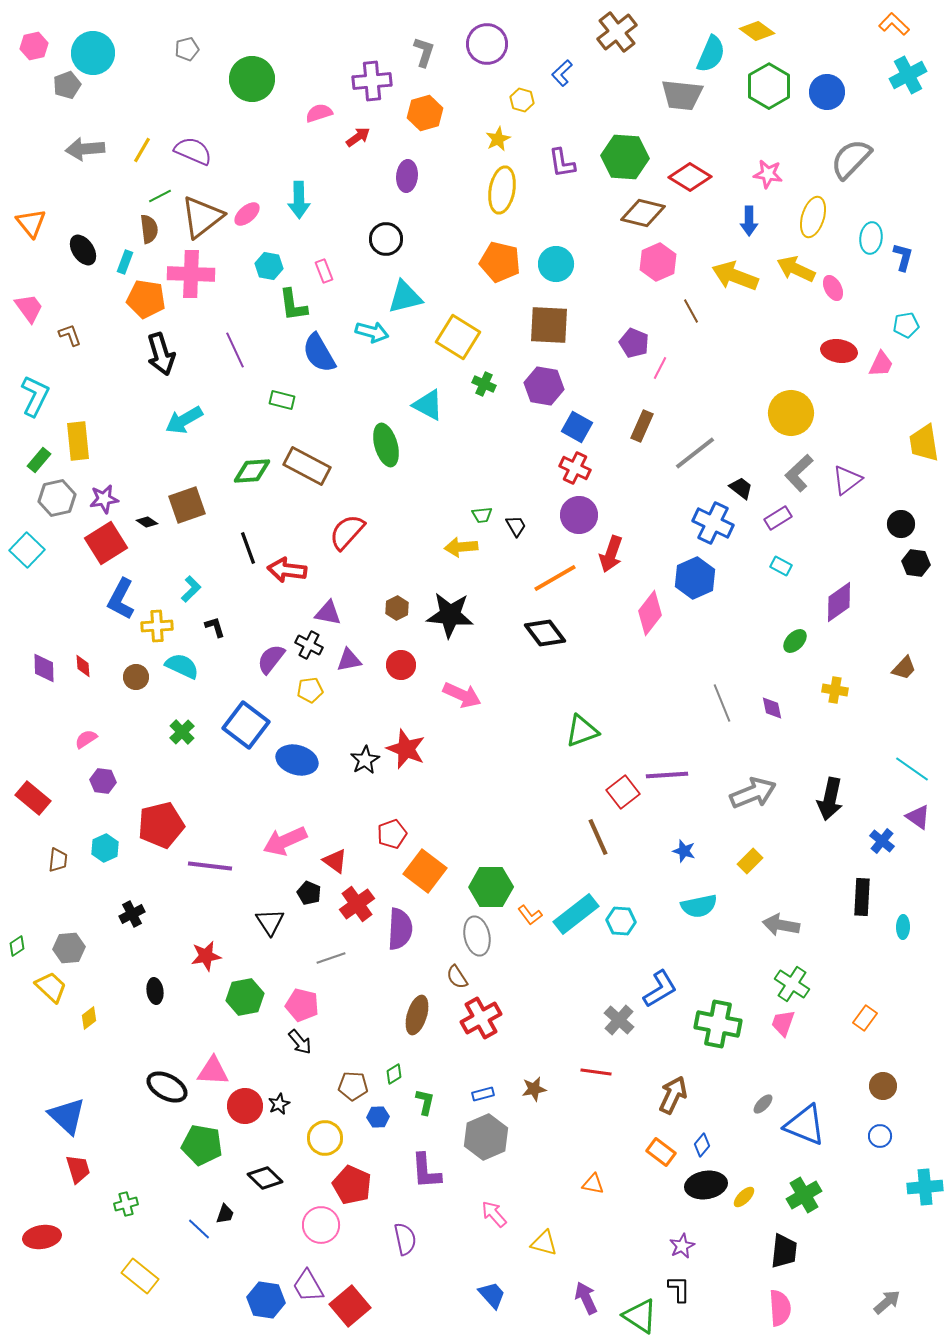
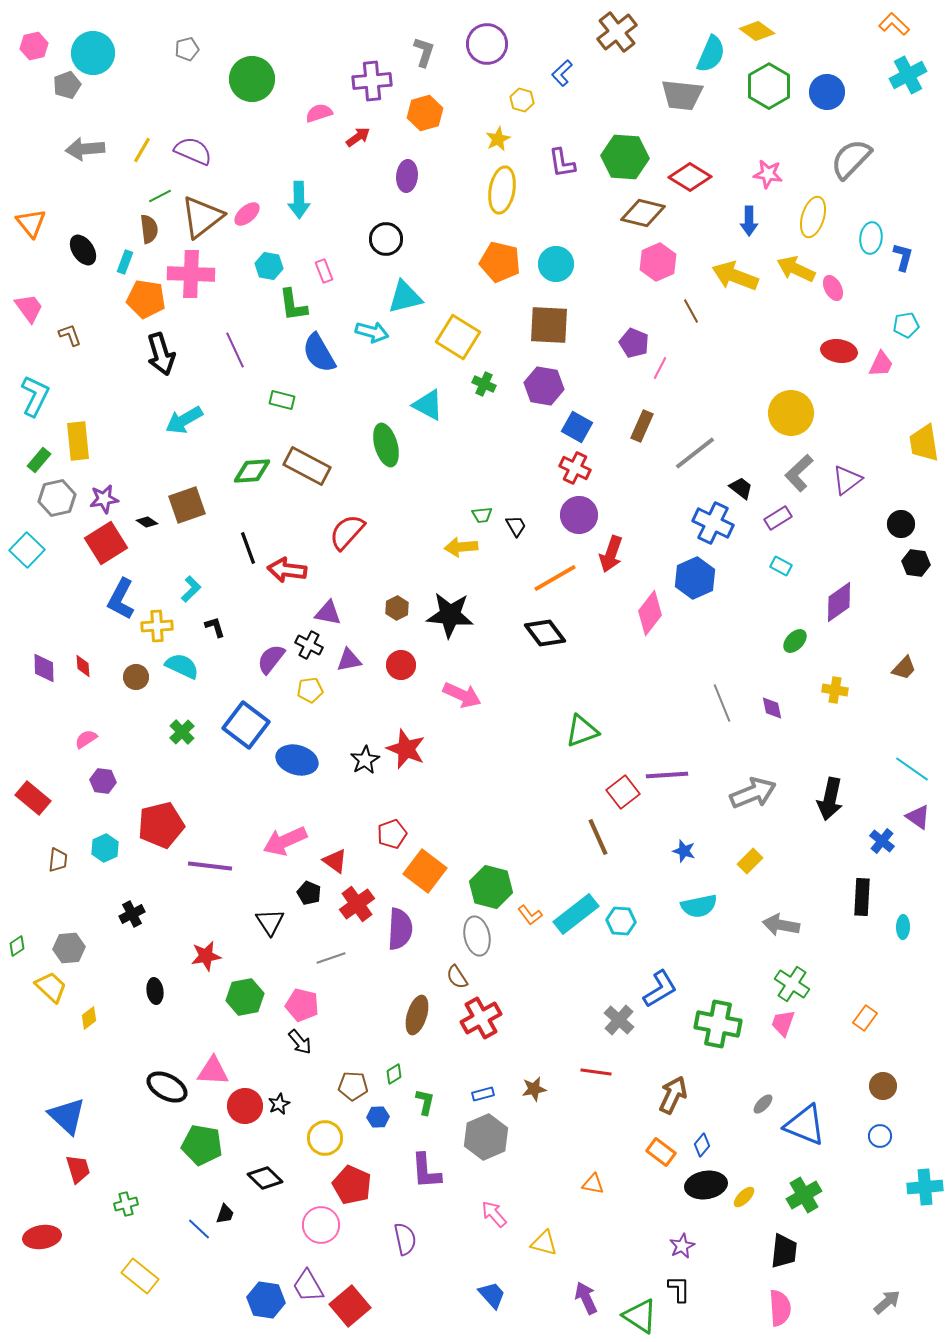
green hexagon at (491, 887): rotated 15 degrees clockwise
